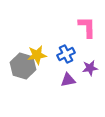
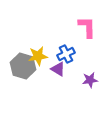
yellow star: moved 1 px right, 1 px down
purple star: moved 12 px down
purple triangle: moved 10 px left, 11 px up; rotated 42 degrees clockwise
